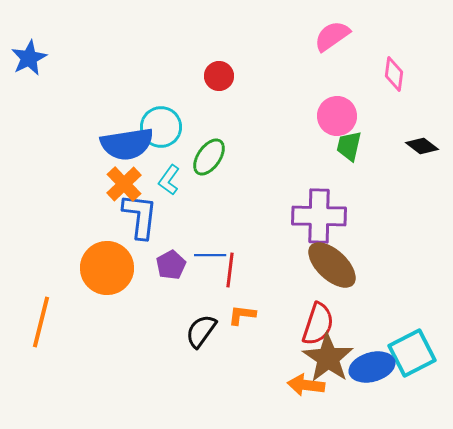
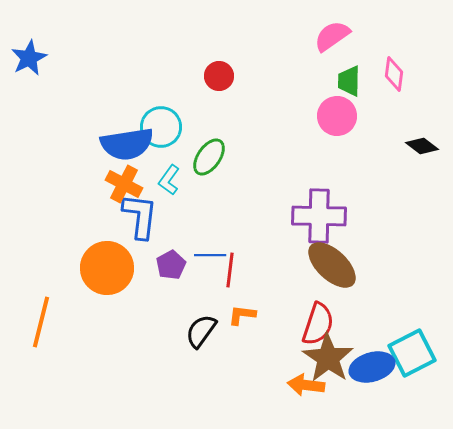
green trapezoid: moved 65 px up; rotated 12 degrees counterclockwise
orange cross: rotated 18 degrees counterclockwise
